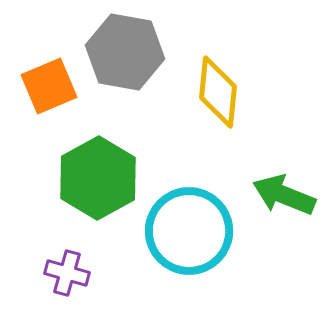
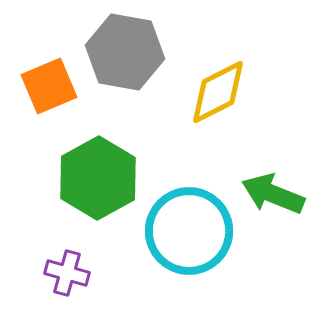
yellow diamond: rotated 58 degrees clockwise
green arrow: moved 11 px left, 1 px up
